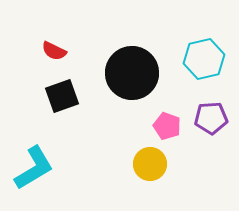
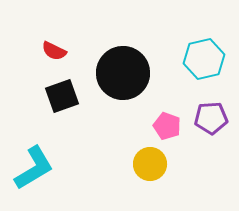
black circle: moved 9 px left
